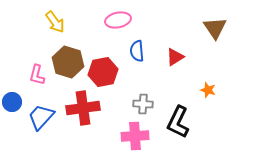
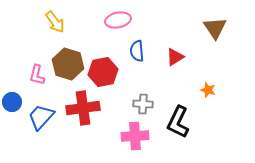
brown hexagon: moved 2 px down
